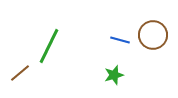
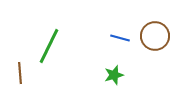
brown circle: moved 2 px right, 1 px down
blue line: moved 2 px up
brown line: rotated 55 degrees counterclockwise
